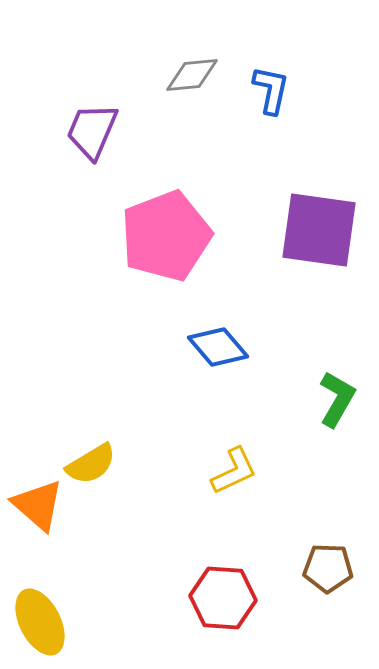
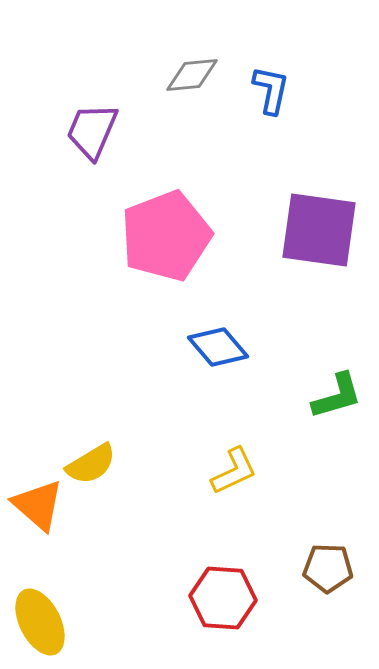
green L-shape: moved 3 px up; rotated 44 degrees clockwise
